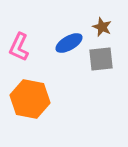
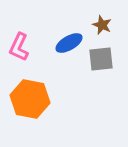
brown star: moved 2 px up
